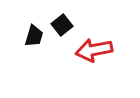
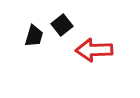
red arrow: rotated 9 degrees clockwise
